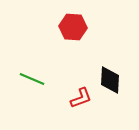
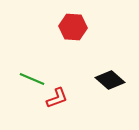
black diamond: rotated 52 degrees counterclockwise
red L-shape: moved 24 px left
